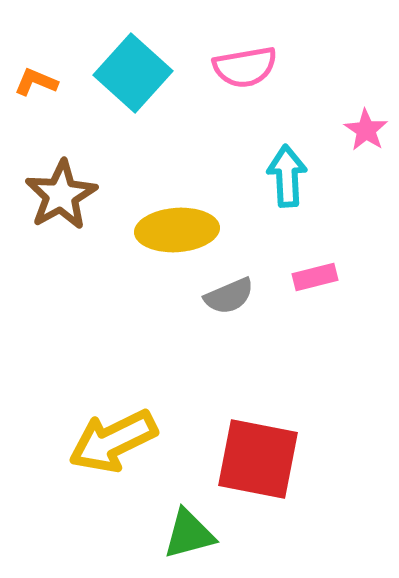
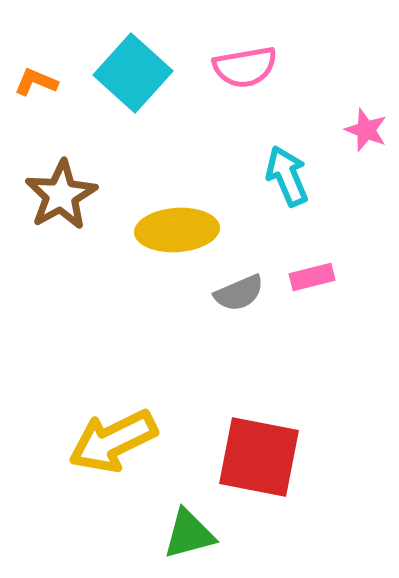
pink star: rotated 12 degrees counterclockwise
cyan arrow: rotated 20 degrees counterclockwise
pink rectangle: moved 3 px left
gray semicircle: moved 10 px right, 3 px up
red square: moved 1 px right, 2 px up
